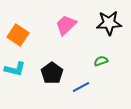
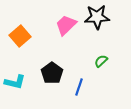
black star: moved 12 px left, 6 px up
orange square: moved 2 px right, 1 px down; rotated 15 degrees clockwise
green semicircle: rotated 24 degrees counterclockwise
cyan L-shape: moved 13 px down
blue line: moved 2 px left; rotated 42 degrees counterclockwise
